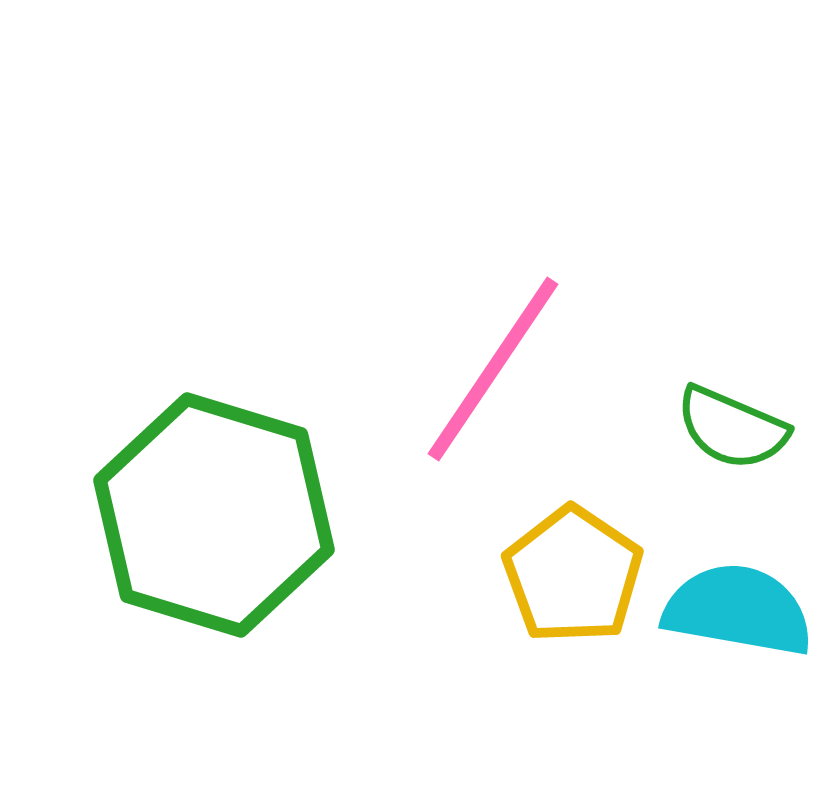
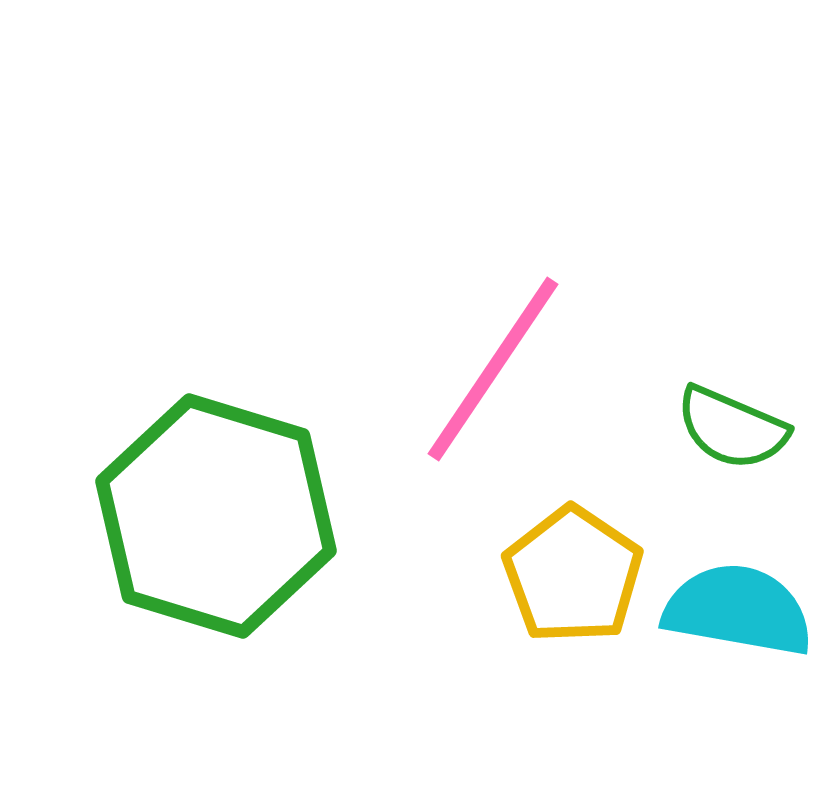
green hexagon: moved 2 px right, 1 px down
